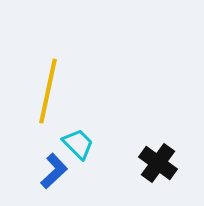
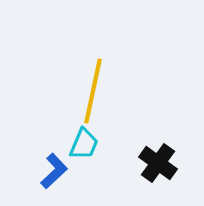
yellow line: moved 45 px right
cyan trapezoid: moved 6 px right; rotated 68 degrees clockwise
